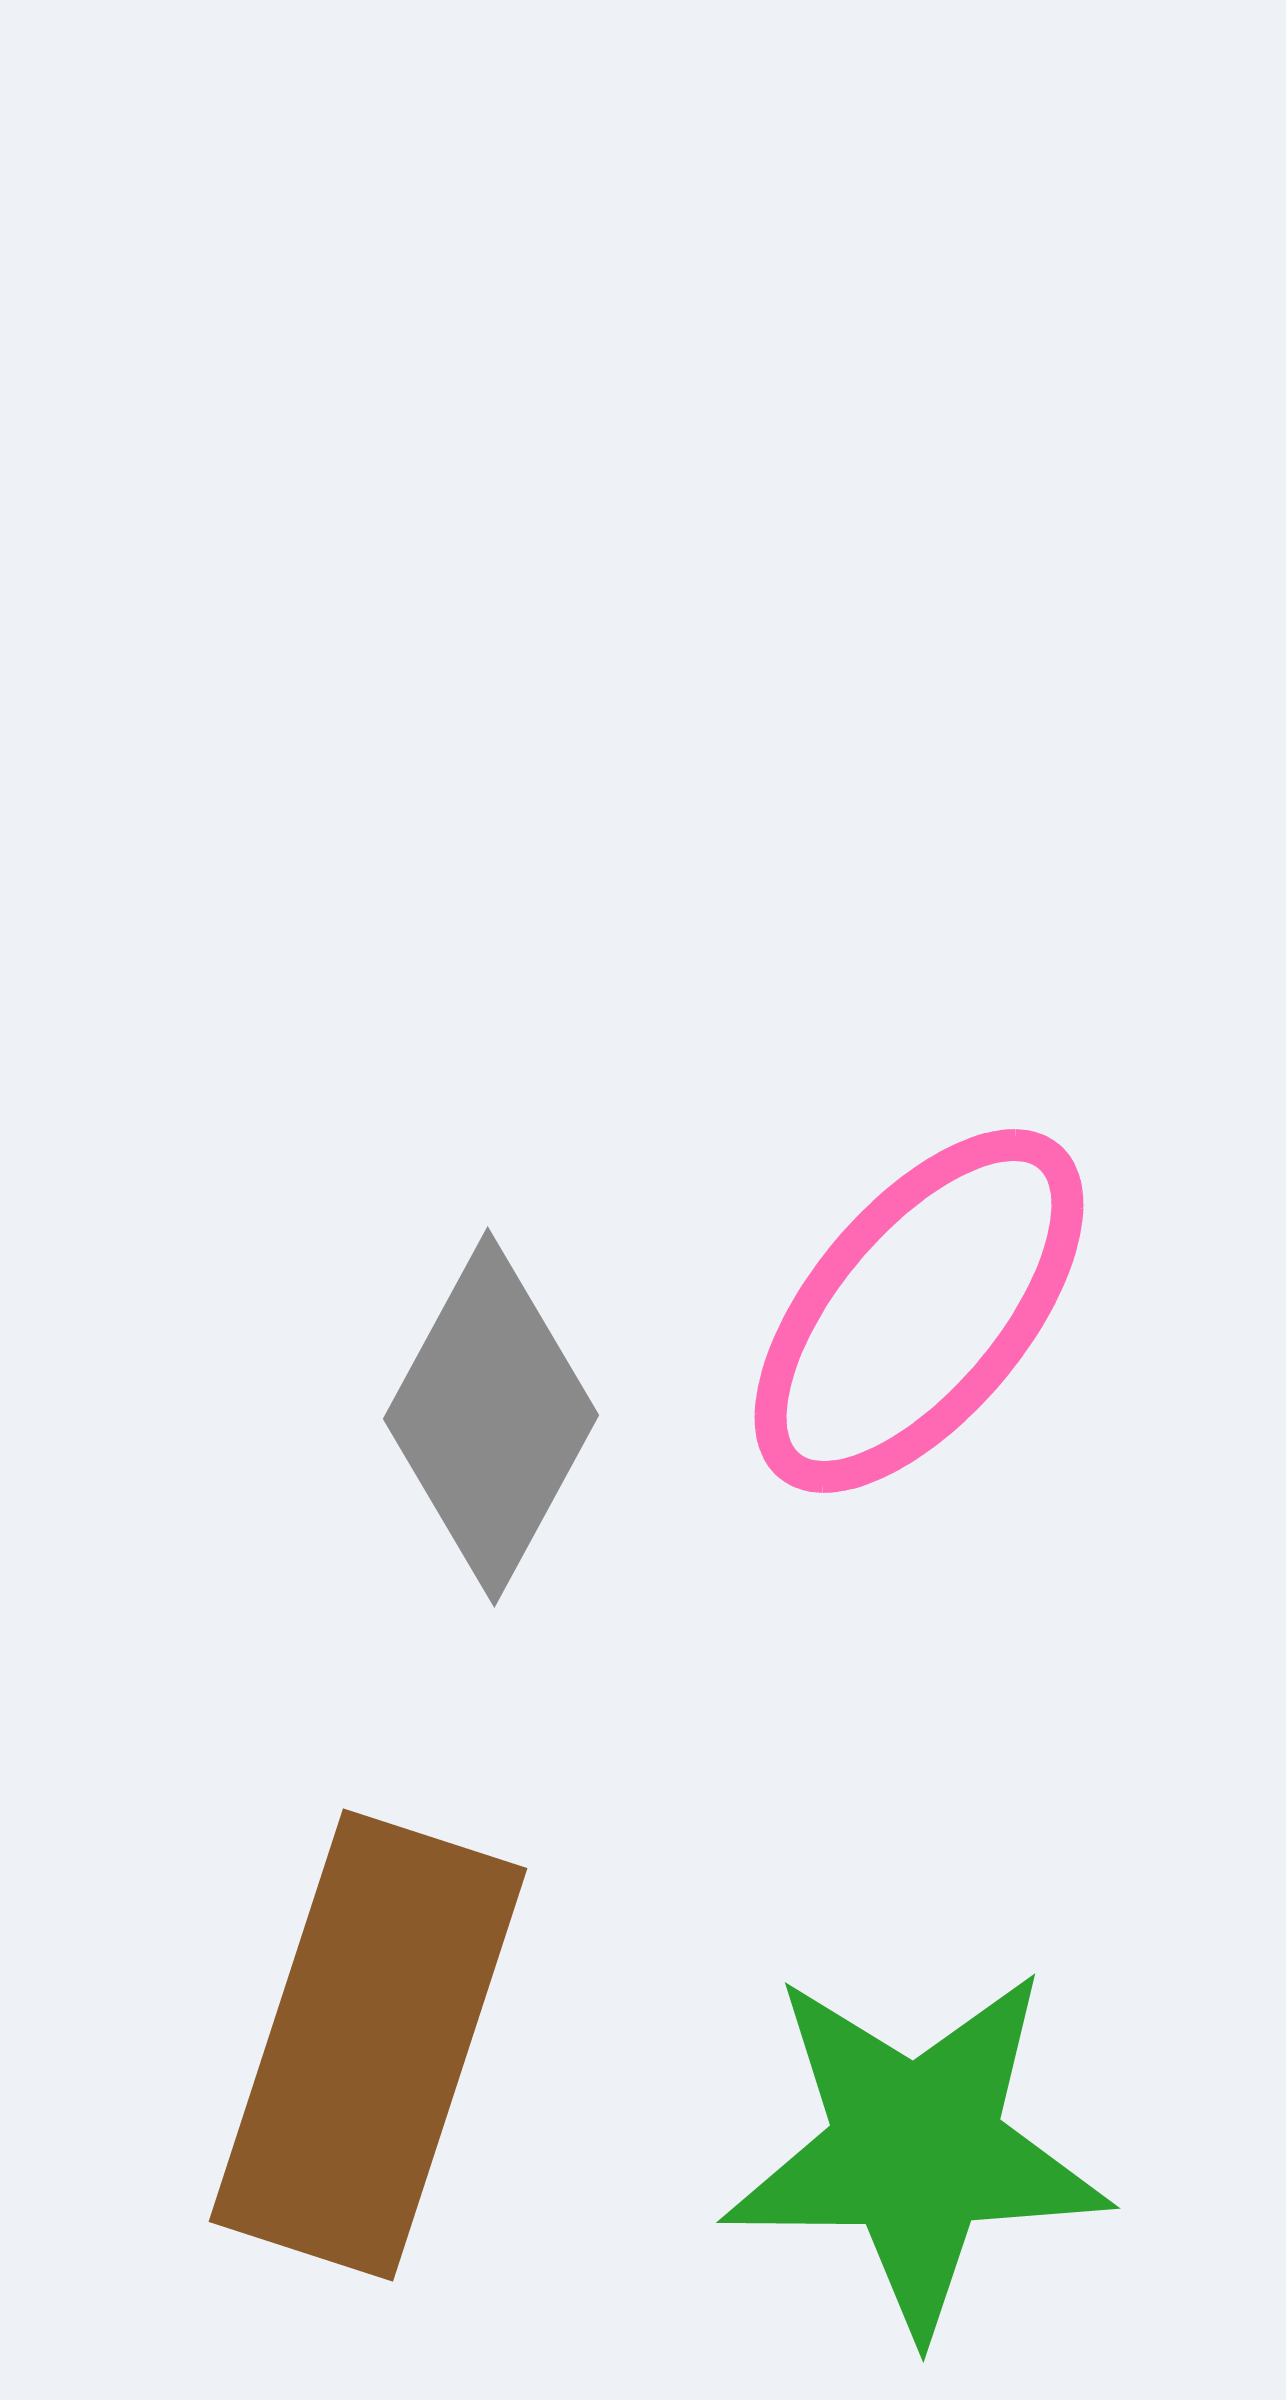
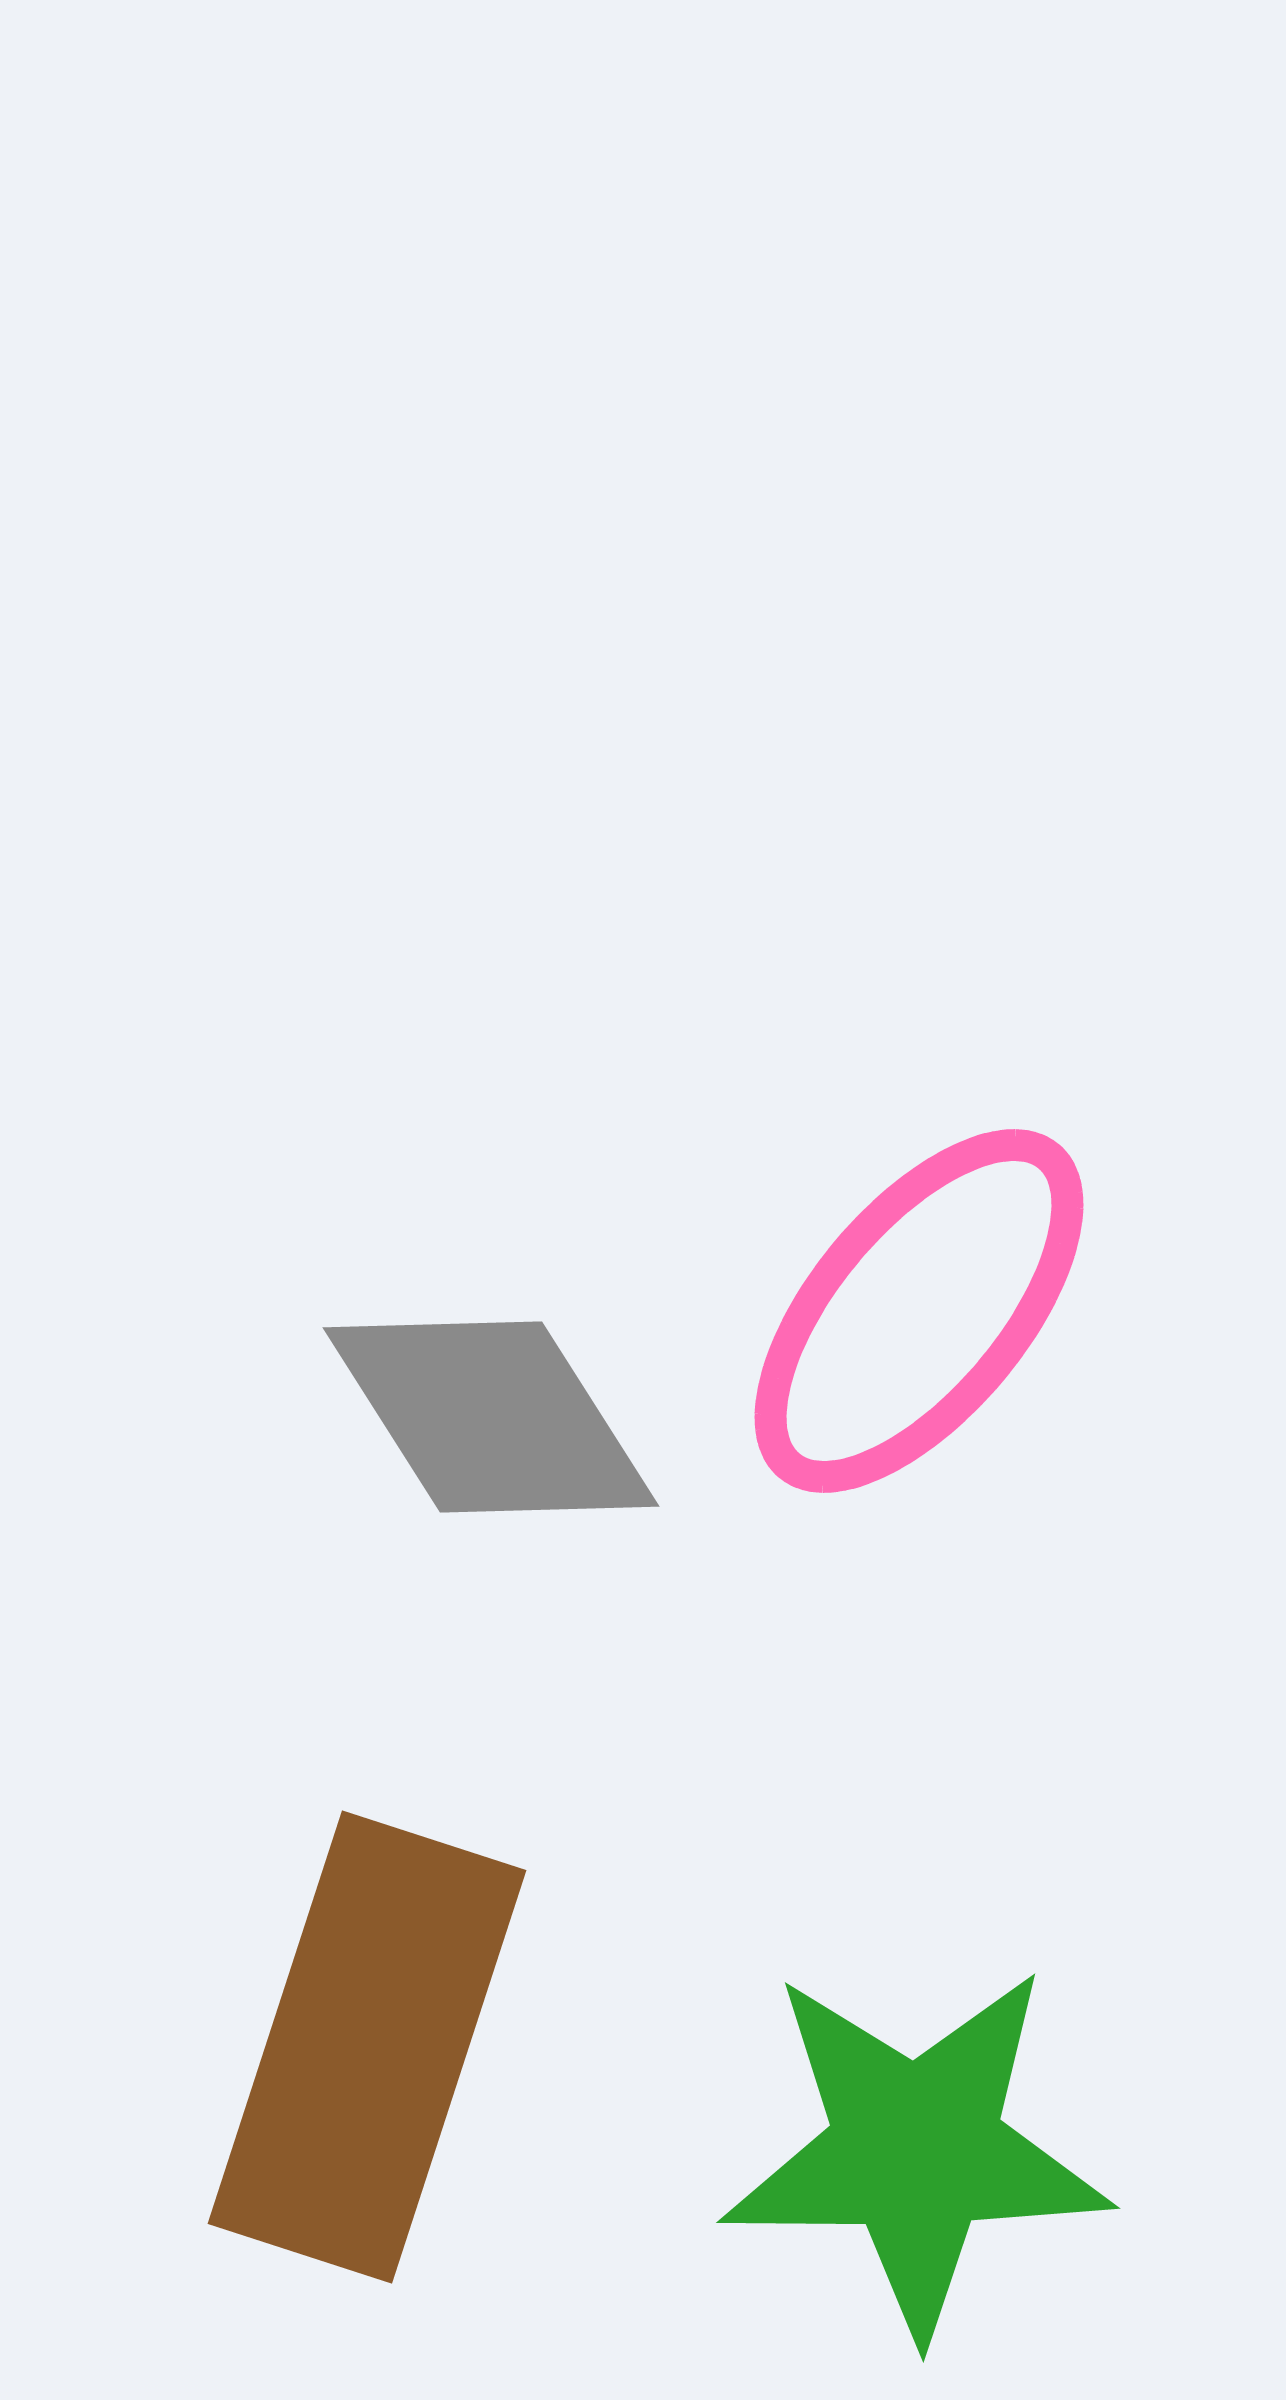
gray diamond: rotated 61 degrees counterclockwise
brown rectangle: moved 1 px left, 2 px down
